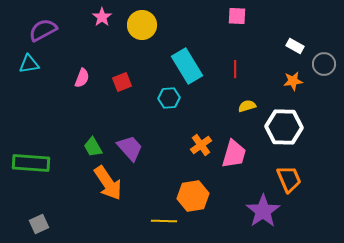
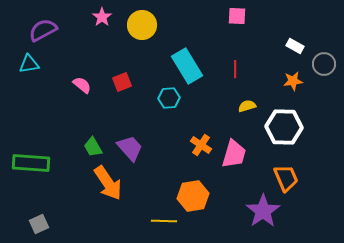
pink semicircle: moved 7 px down; rotated 72 degrees counterclockwise
orange cross: rotated 20 degrees counterclockwise
orange trapezoid: moved 3 px left, 1 px up
